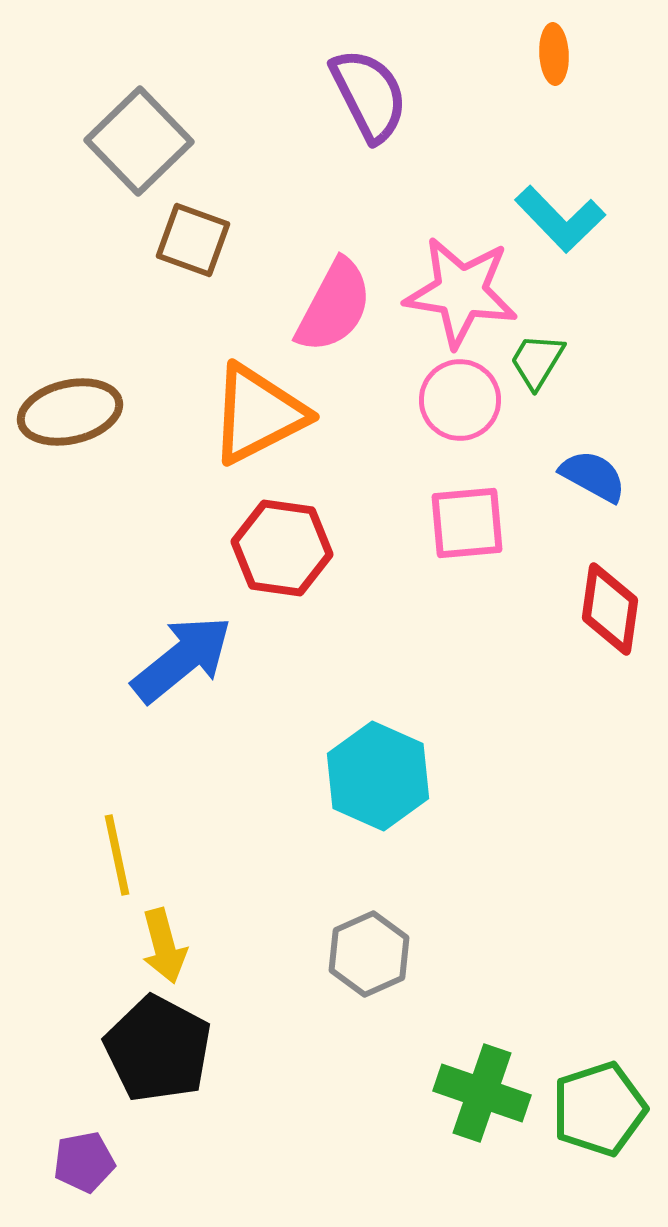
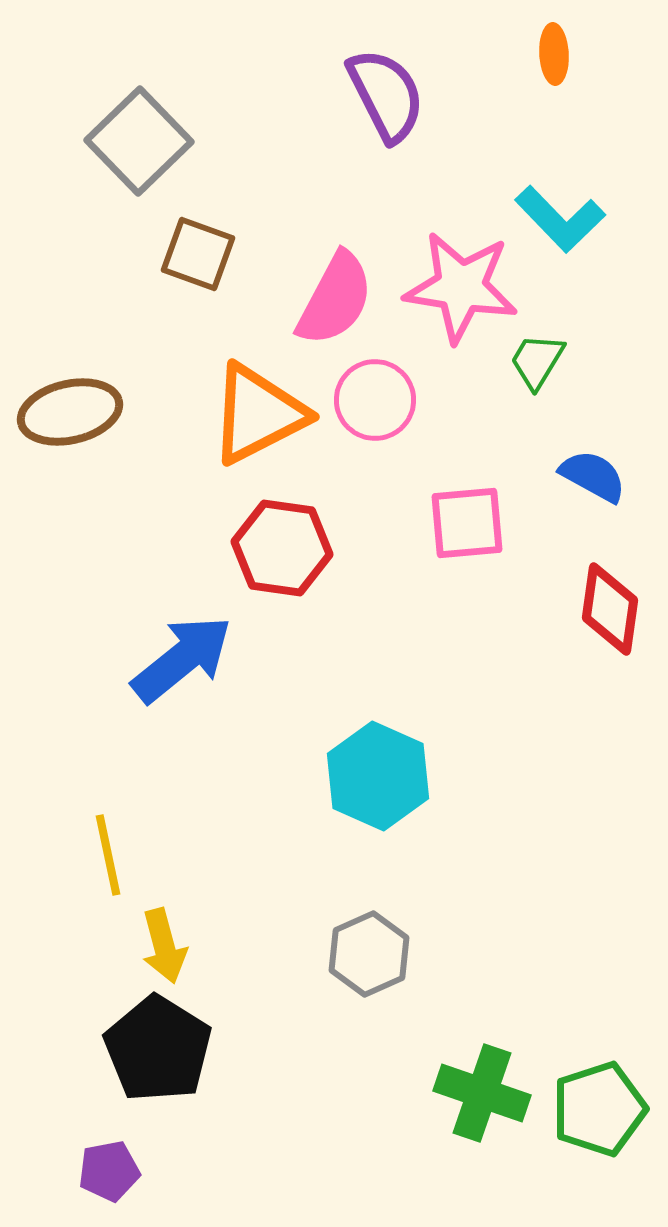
purple semicircle: moved 17 px right
brown square: moved 5 px right, 14 px down
pink star: moved 5 px up
pink semicircle: moved 1 px right, 7 px up
pink circle: moved 85 px left
yellow line: moved 9 px left
black pentagon: rotated 4 degrees clockwise
purple pentagon: moved 25 px right, 9 px down
